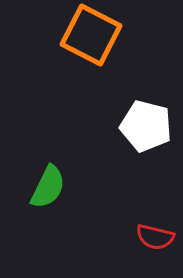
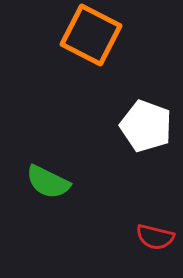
white pentagon: rotated 6 degrees clockwise
green semicircle: moved 5 px up; rotated 90 degrees clockwise
